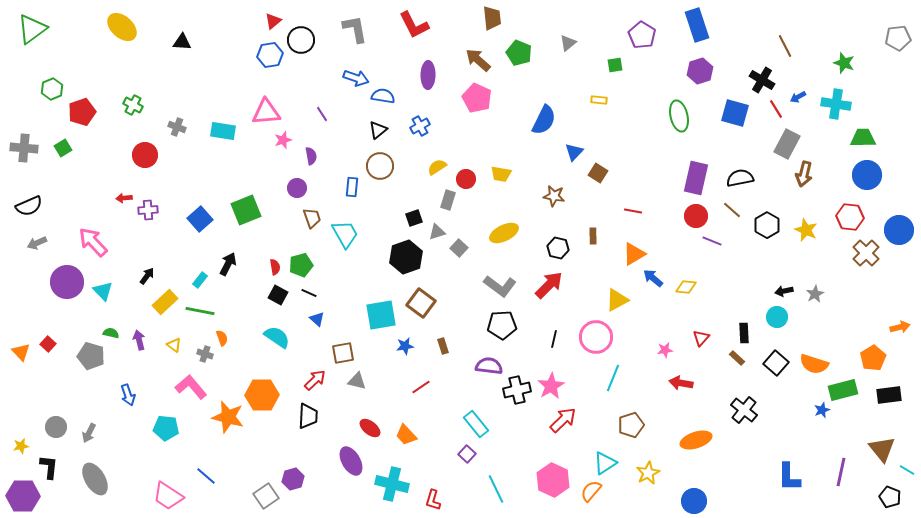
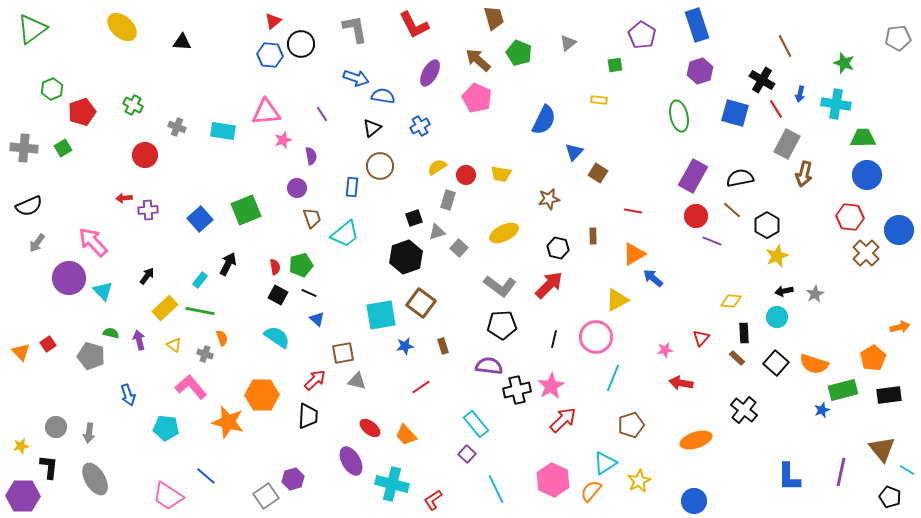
brown trapezoid at (492, 18): moved 2 px right; rotated 10 degrees counterclockwise
black circle at (301, 40): moved 4 px down
blue hexagon at (270, 55): rotated 15 degrees clockwise
purple ellipse at (428, 75): moved 2 px right, 2 px up; rotated 28 degrees clockwise
blue arrow at (798, 97): moved 2 px right, 3 px up; rotated 49 degrees counterclockwise
black triangle at (378, 130): moved 6 px left, 2 px up
purple rectangle at (696, 178): moved 3 px left, 2 px up; rotated 16 degrees clockwise
red circle at (466, 179): moved 4 px up
brown star at (554, 196): moved 5 px left, 3 px down; rotated 20 degrees counterclockwise
yellow star at (806, 230): moved 29 px left, 26 px down; rotated 25 degrees clockwise
cyan trapezoid at (345, 234): rotated 80 degrees clockwise
gray arrow at (37, 243): rotated 30 degrees counterclockwise
purple circle at (67, 282): moved 2 px right, 4 px up
yellow diamond at (686, 287): moved 45 px right, 14 px down
yellow rectangle at (165, 302): moved 6 px down
red square at (48, 344): rotated 14 degrees clockwise
orange star at (228, 417): moved 5 px down
gray arrow at (89, 433): rotated 18 degrees counterclockwise
yellow star at (648, 473): moved 9 px left, 8 px down
red L-shape at (433, 500): rotated 40 degrees clockwise
